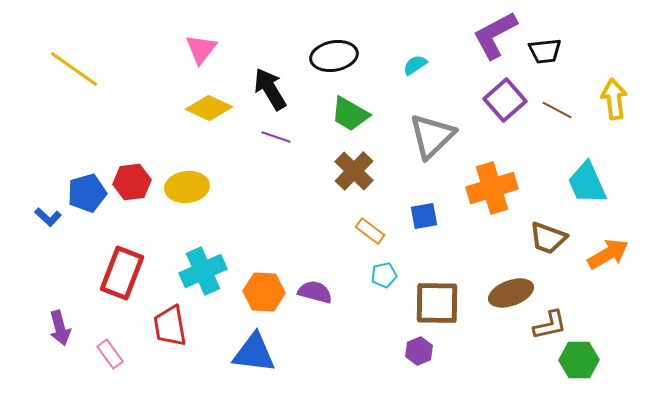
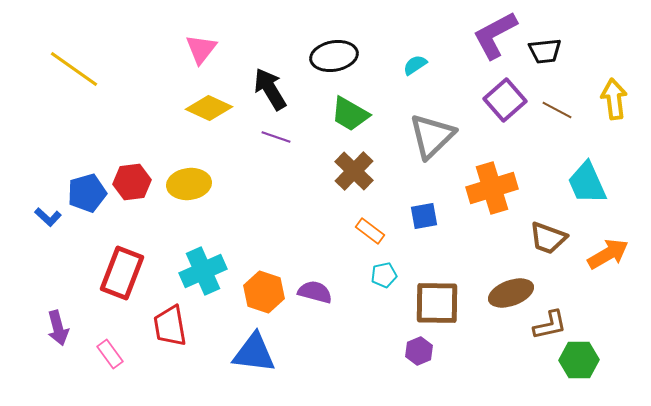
yellow ellipse: moved 2 px right, 3 px up
orange hexagon: rotated 15 degrees clockwise
purple arrow: moved 2 px left
